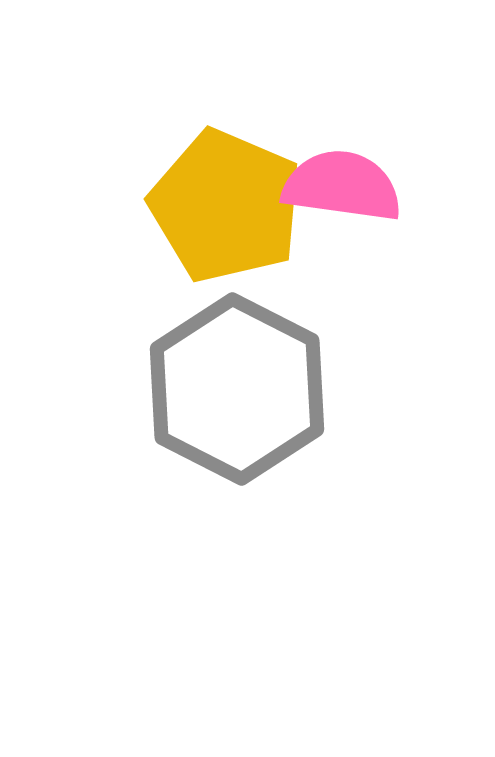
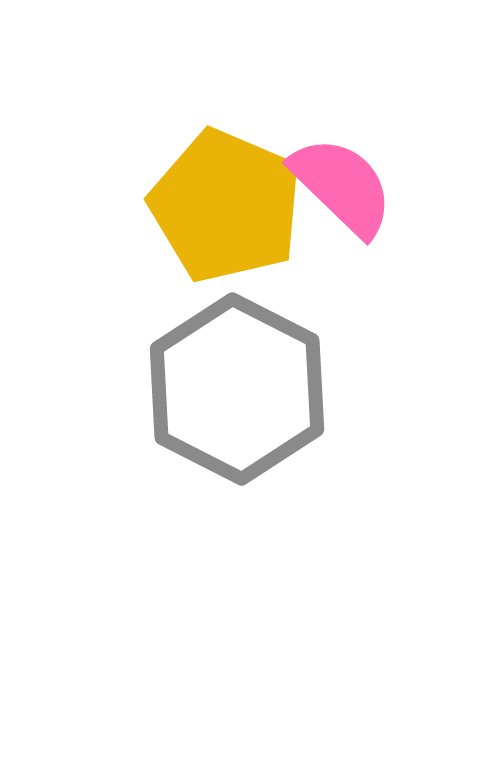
pink semicircle: rotated 36 degrees clockwise
